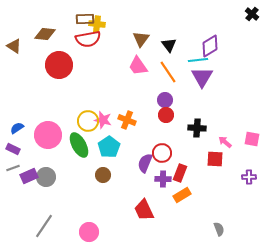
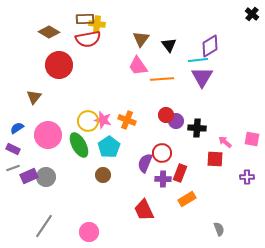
brown diamond at (45, 34): moved 4 px right, 2 px up; rotated 25 degrees clockwise
brown triangle at (14, 46): moved 20 px right, 51 px down; rotated 35 degrees clockwise
orange line at (168, 72): moved 6 px left, 7 px down; rotated 60 degrees counterclockwise
purple circle at (165, 100): moved 11 px right, 21 px down
purple cross at (249, 177): moved 2 px left
orange rectangle at (182, 195): moved 5 px right, 4 px down
